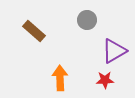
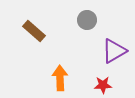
red star: moved 2 px left, 5 px down
